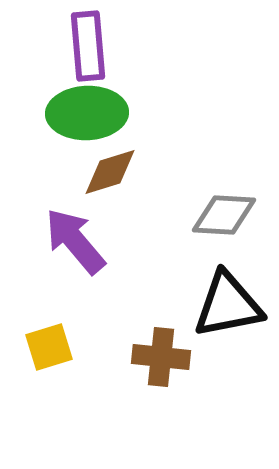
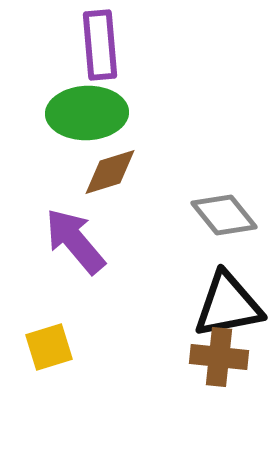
purple rectangle: moved 12 px right, 1 px up
gray diamond: rotated 48 degrees clockwise
brown cross: moved 58 px right
